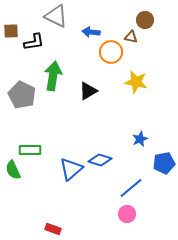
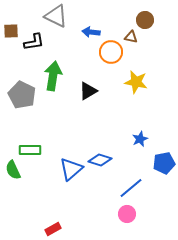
red rectangle: rotated 49 degrees counterclockwise
